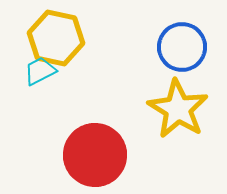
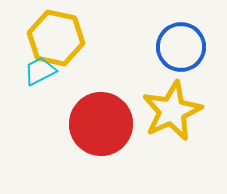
blue circle: moved 1 px left
yellow star: moved 6 px left, 2 px down; rotated 16 degrees clockwise
red circle: moved 6 px right, 31 px up
